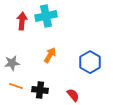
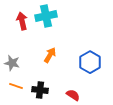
red arrow: rotated 18 degrees counterclockwise
gray star: rotated 21 degrees clockwise
red semicircle: rotated 16 degrees counterclockwise
